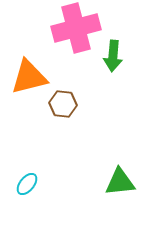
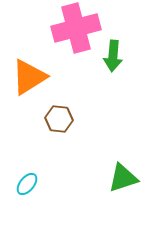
orange triangle: rotated 18 degrees counterclockwise
brown hexagon: moved 4 px left, 15 px down
green triangle: moved 3 px right, 4 px up; rotated 12 degrees counterclockwise
